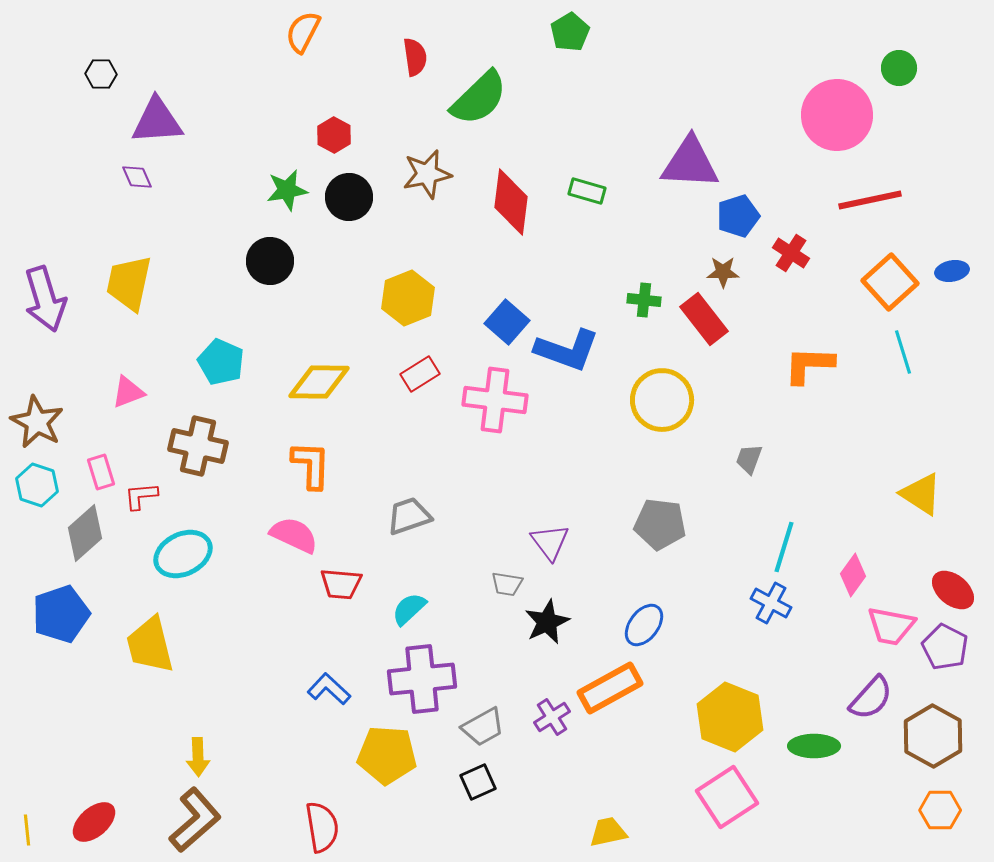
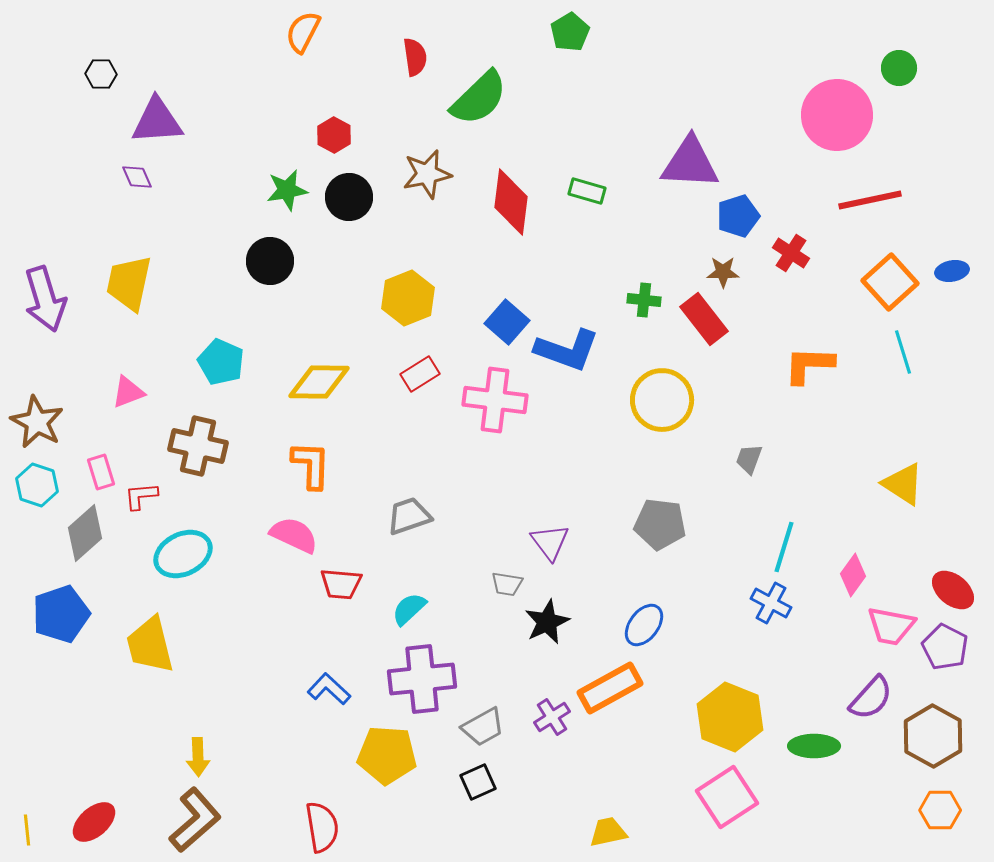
yellow triangle at (921, 494): moved 18 px left, 10 px up
